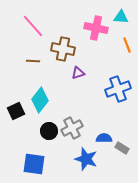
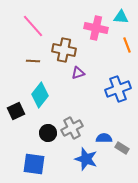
brown cross: moved 1 px right, 1 px down
cyan diamond: moved 5 px up
black circle: moved 1 px left, 2 px down
